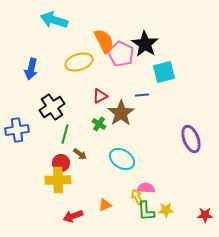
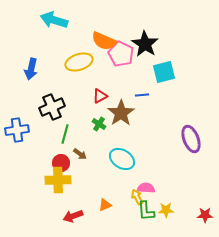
orange semicircle: rotated 140 degrees clockwise
black cross: rotated 10 degrees clockwise
